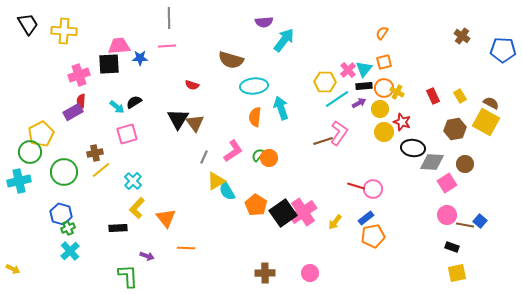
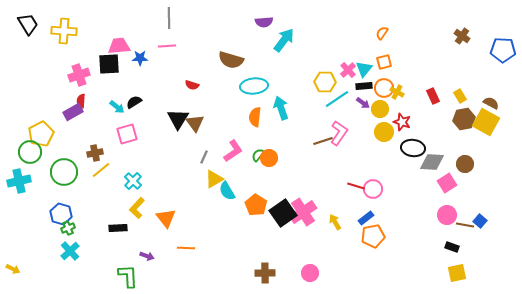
purple arrow at (359, 103): moved 4 px right; rotated 64 degrees clockwise
brown hexagon at (455, 129): moved 9 px right, 10 px up
yellow triangle at (216, 181): moved 2 px left, 2 px up
yellow arrow at (335, 222): rotated 112 degrees clockwise
